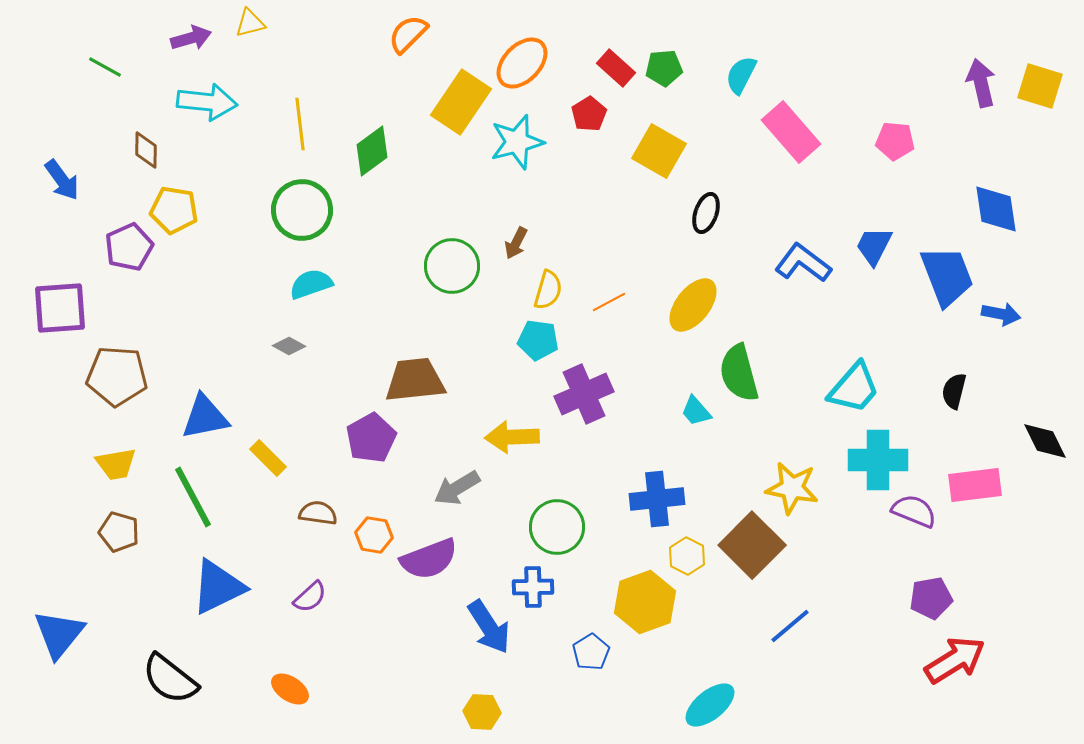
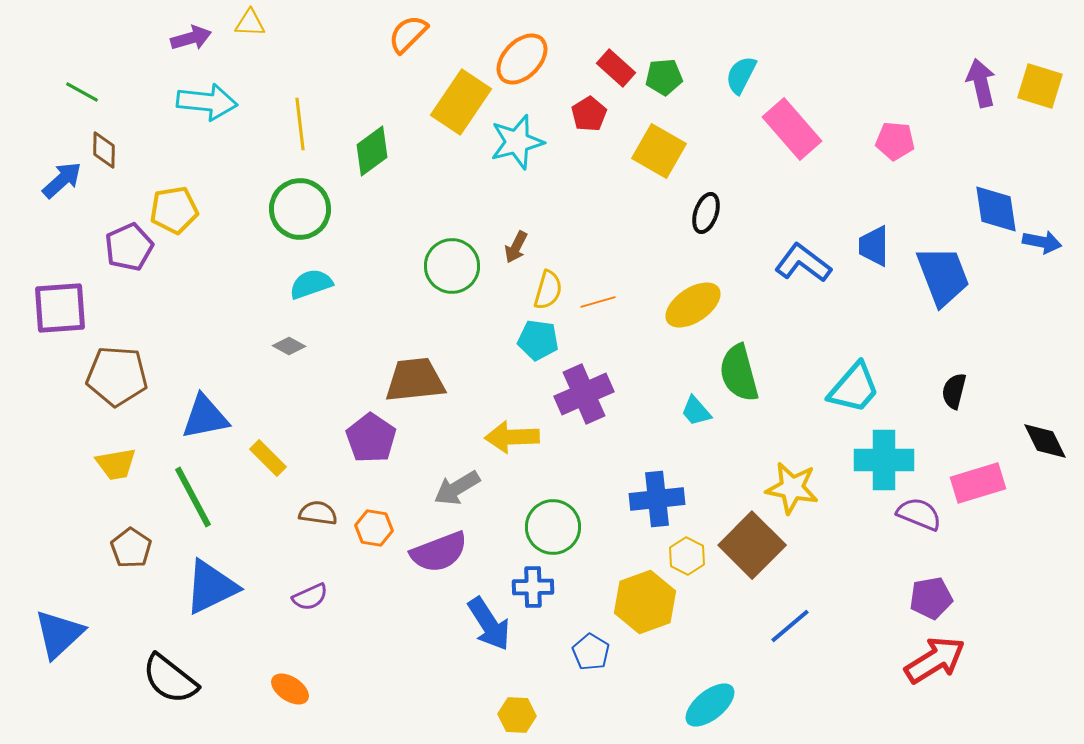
yellow triangle at (250, 23): rotated 16 degrees clockwise
orange ellipse at (522, 63): moved 4 px up
green line at (105, 67): moved 23 px left, 25 px down
green pentagon at (664, 68): moved 9 px down
pink rectangle at (791, 132): moved 1 px right, 3 px up
brown diamond at (146, 150): moved 42 px left
blue arrow at (62, 180): rotated 96 degrees counterclockwise
yellow pentagon at (174, 210): rotated 18 degrees counterclockwise
green circle at (302, 210): moved 2 px left, 1 px up
brown arrow at (516, 243): moved 4 px down
blue trapezoid at (874, 246): rotated 27 degrees counterclockwise
blue trapezoid at (947, 276): moved 4 px left
orange line at (609, 302): moved 11 px left; rotated 12 degrees clockwise
yellow ellipse at (693, 305): rotated 18 degrees clockwise
blue arrow at (1001, 314): moved 41 px right, 72 px up
purple pentagon at (371, 438): rotated 9 degrees counterclockwise
cyan cross at (878, 460): moved 6 px right
pink rectangle at (975, 485): moved 3 px right, 2 px up; rotated 10 degrees counterclockwise
purple semicircle at (914, 511): moved 5 px right, 3 px down
green circle at (557, 527): moved 4 px left
brown pentagon at (119, 532): moved 12 px right, 16 px down; rotated 18 degrees clockwise
orange hexagon at (374, 535): moved 7 px up
purple semicircle at (429, 559): moved 10 px right, 7 px up
blue triangle at (218, 587): moved 7 px left
purple semicircle at (310, 597): rotated 18 degrees clockwise
blue arrow at (489, 627): moved 3 px up
blue triangle at (59, 634): rotated 8 degrees clockwise
blue pentagon at (591, 652): rotated 9 degrees counterclockwise
red arrow at (955, 660): moved 20 px left
yellow hexagon at (482, 712): moved 35 px right, 3 px down
